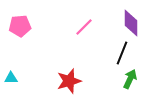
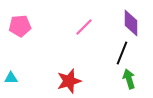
green arrow: moved 1 px left; rotated 42 degrees counterclockwise
